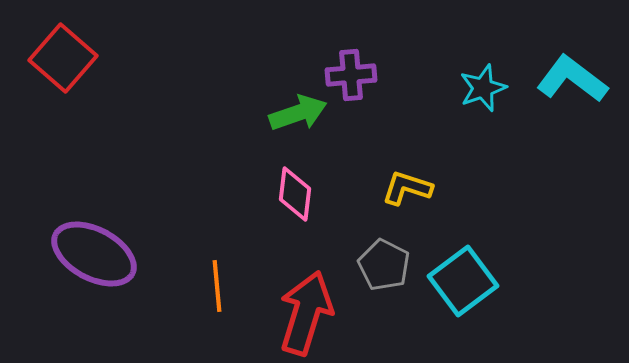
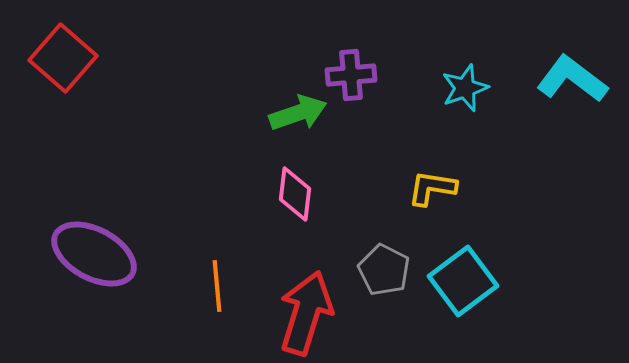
cyan star: moved 18 px left
yellow L-shape: moved 25 px right; rotated 9 degrees counterclockwise
gray pentagon: moved 5 px down
